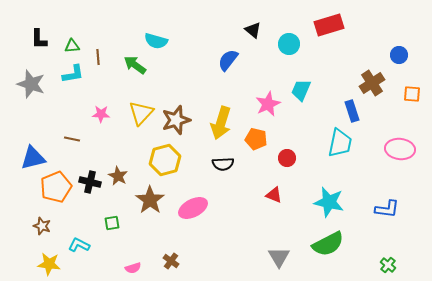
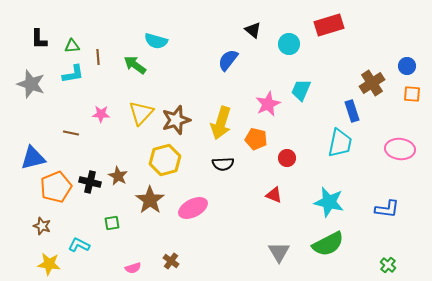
blue circle at (399, 55): moved 8 px right, 11 px down
brown line at (72, 139): moved 1 px left, 6 px up
gray triangle at (279, 257): moved 5 px up
